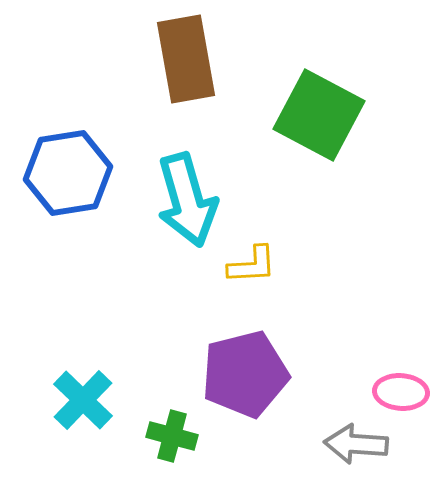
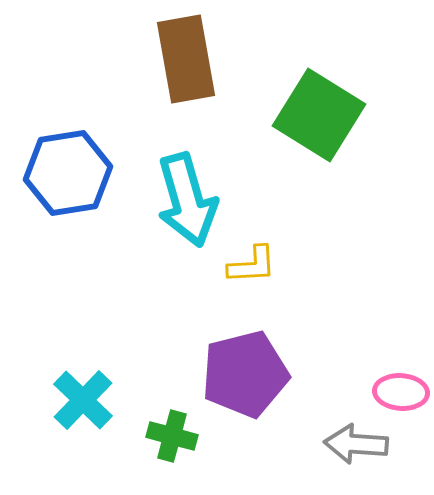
green square: rotated 4 degrees clockwise
